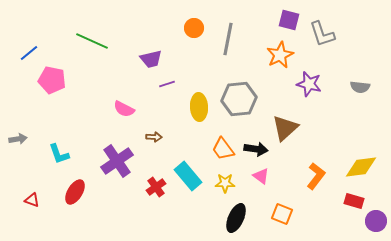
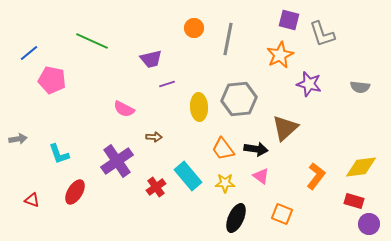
purple circle: moved 7 px left, 3 px down
